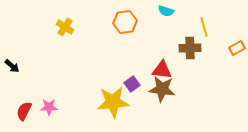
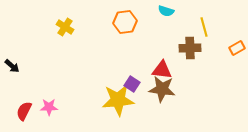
purple square: rotated 21 degrees counterclockwise
yellow star: moved 5 px right, 2 px up
